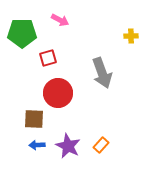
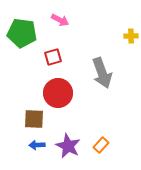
green pentagon: rotated 8 degrees clockwise
red square: moved 5 px right, 1 px up
